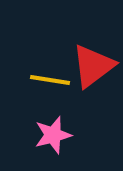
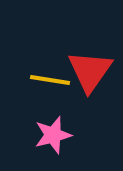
red triangle: moved 3 px left, 5 px down; rotated 18 degrees counterclockwise
